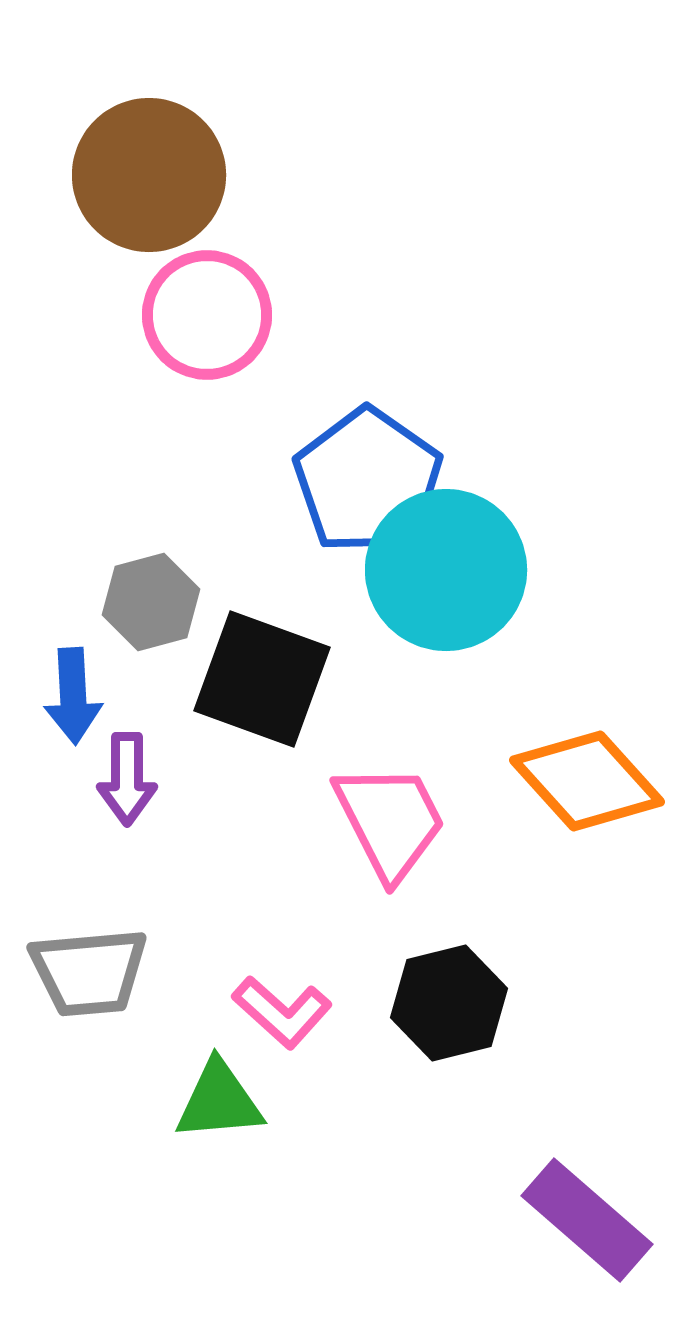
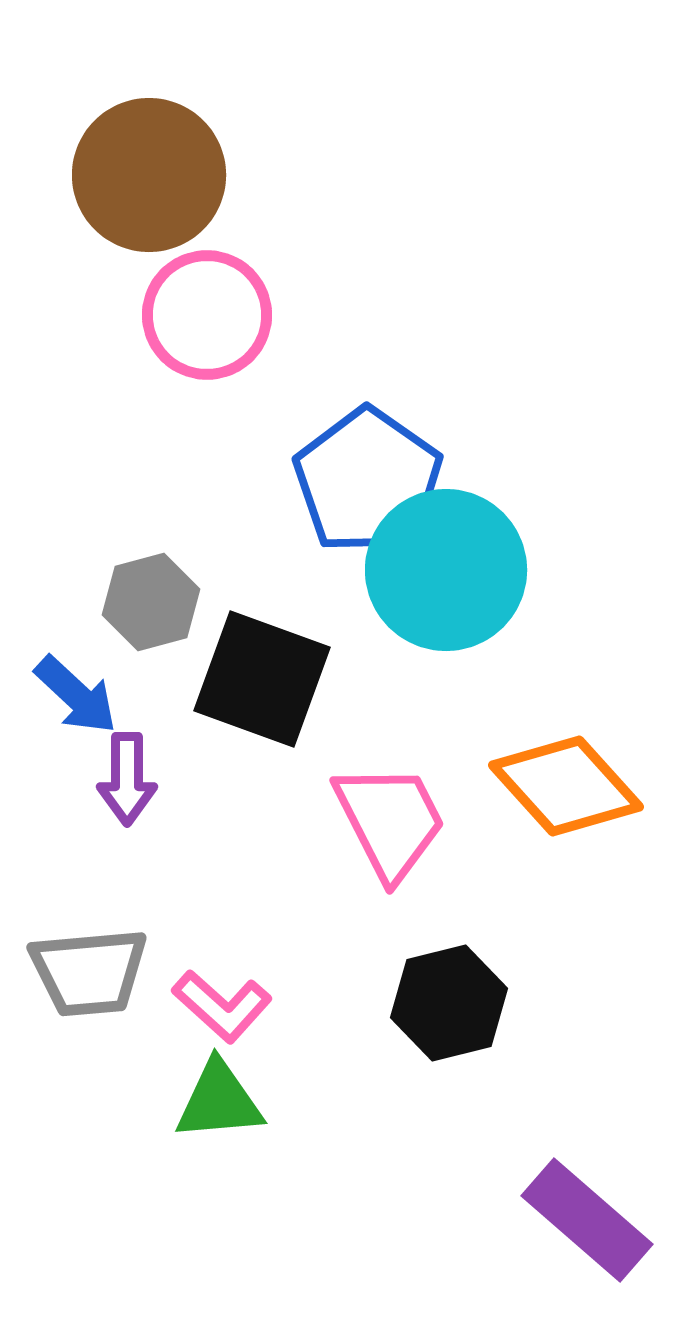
blue arrow: moved 3 px right, 1 px up; rotated 44 degrees counterclockwise
orange diamond: moved 21 px left, 5 px down
pink L-shape: moved 60 px left, 6 px up
